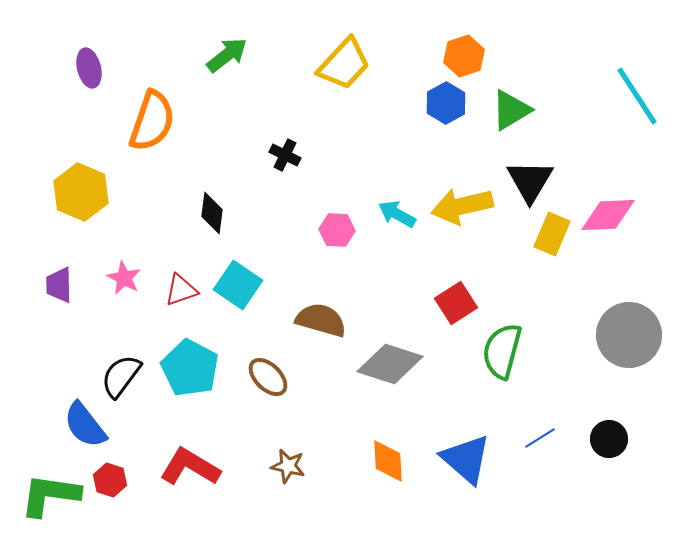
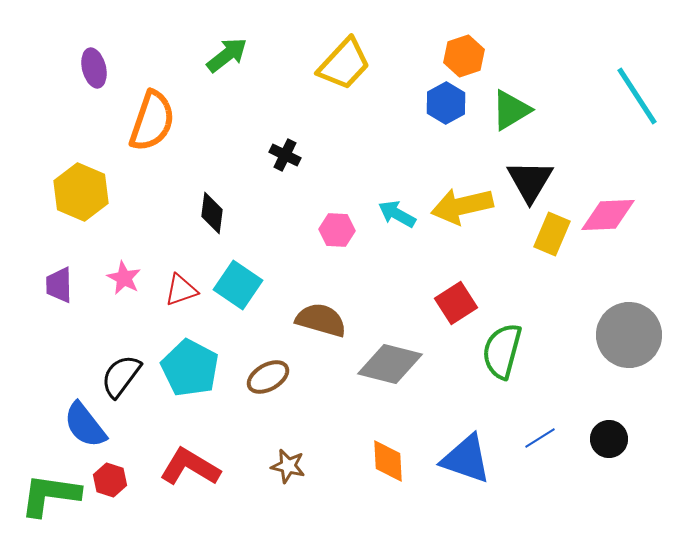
purple ellipse: moved 5 px right
gray diamond: rotated 4 degrees counterclockwise
brown ellipse: rotated 75 degrees counterclockwise
blue triangle: rotated 22 degrees counterclockwise
